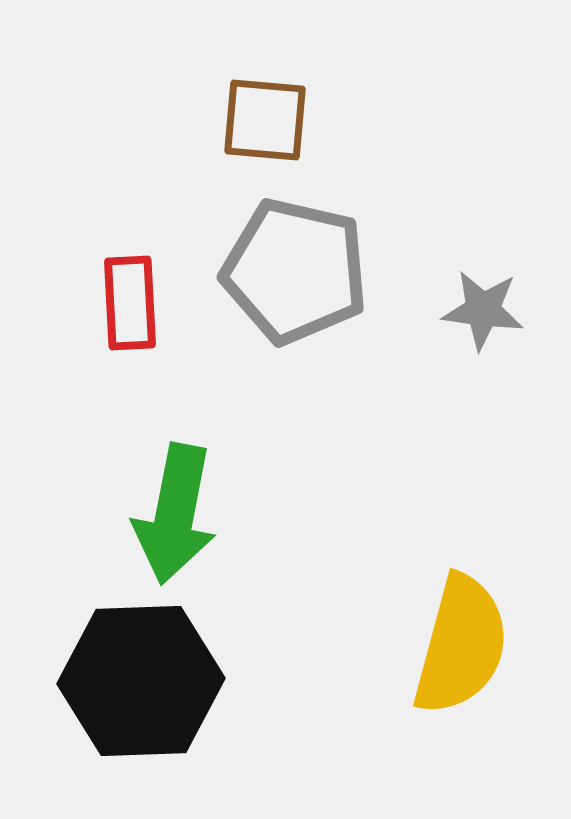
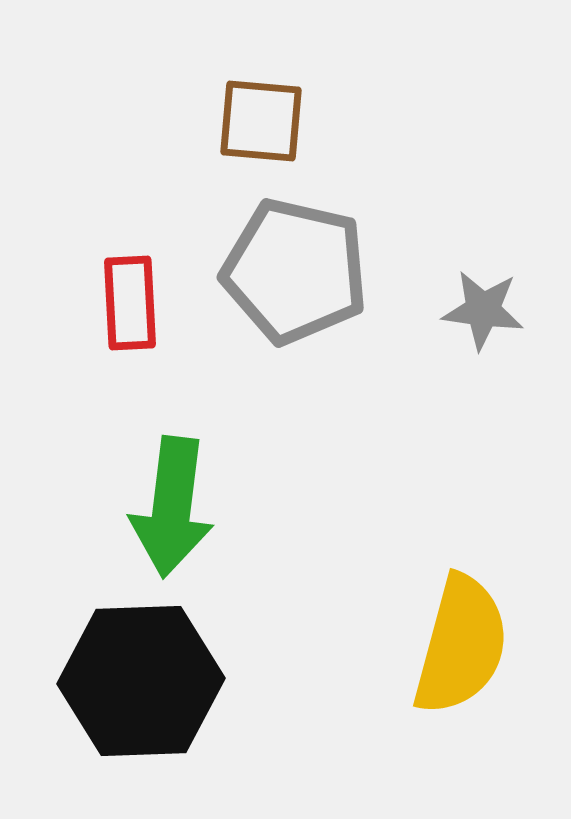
brown square: moved 4 px left, 1 px down
green arrow: moved 3 px left, 7 px up; rotated 4 degrees counterclockwise
